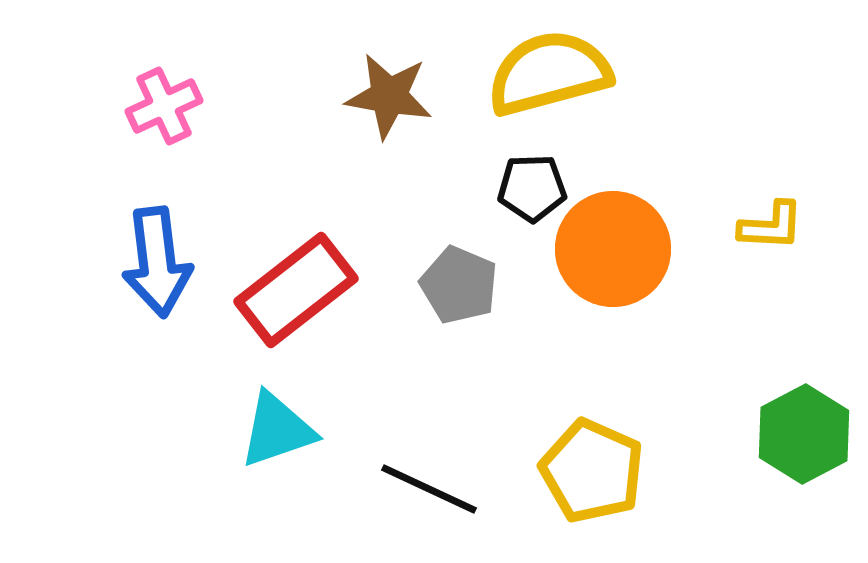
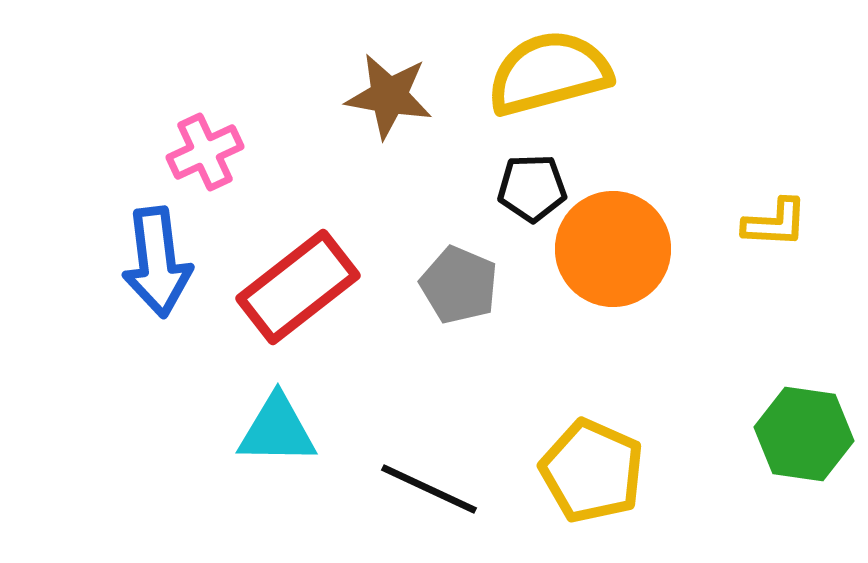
pink cross: moved 41 px right, 46 px down
yellow L-shape: moved 4 px right, 3 px up
red rectangle: moved 2 px right, 3 px up
cyan triangle: rotated 20 degrees clockwise
green hexagon: rotated 24 degrees counterclockwise
